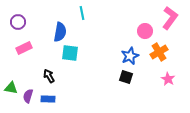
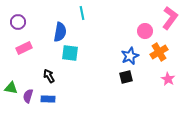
black square: rotated 32 degrees counterclockwise
